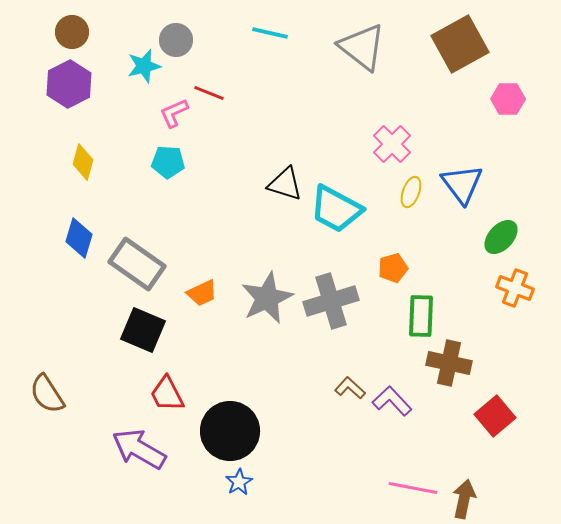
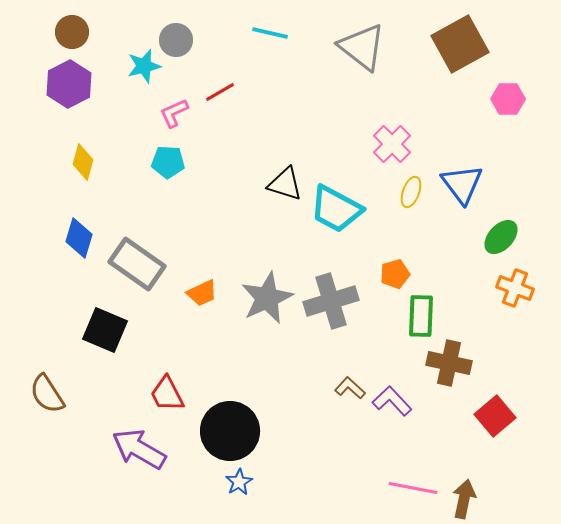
red line: moved 11 px right, 1 px up; rotated 52 degrees counterclockwise
orange pentagon: moved 2 px right, 6 px down
black square: moved 38 px left
